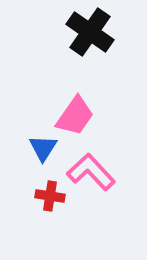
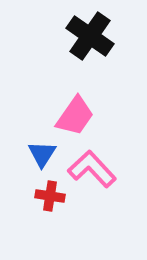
black cross: moved 4 px down
blue triangle: moved 1 px left, 6 px down
pink L-shape: moved 1 px right, 3 px up
